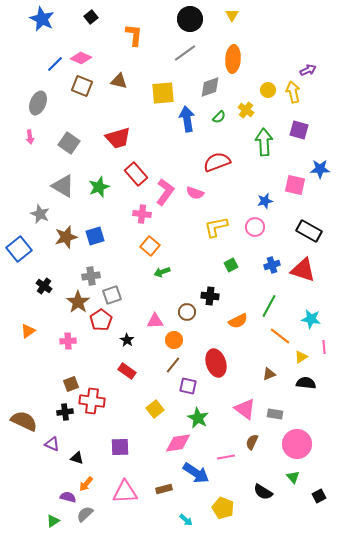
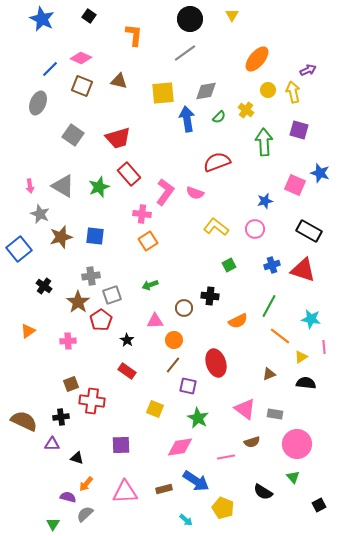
black square at (91, 17): moved 2 px left, 1 px up; rotated 16 degrees counterclockwise
orange ellipse at (233, 59): moved 24 px right; rotated 36 degrees clockwise
blue line at (55, 64): moved 5 px left, 5 px down
gray diamond at (210, 87): moved 4 px left, 4 px down; rotated 10 degrees clockwise
pink arrow at (30, 137): moved 49 px down
gray square at (69, 143): moved 4 px right, 8 px up
blue star at (320, 169): moved 4 px down; rotated 18 degrees clockwise
red rectangle at (136, 174): moved 7 px left
pink square at (295, 185): rotated 10 degrees clockwise
yellow L-shape at (216, 227): rotated 50 degrees clockwise
pink circle at (255, 227): moved 2 px down
blue square at (95, 236): rotated 24 degrees clockwise
brown star at (66, 237): moved 5 px left
orange square at (150, 246): moved 2 px left, 5 px up; rotated 18 degrees clockwise
green square at (231, 265): moved 2 px left
green arrow at (162, 272): moved 12 px left, 13 px down
brown circle at (187, 312): moved 3 px left, 4 px up
yellow square at (155, 409): rotated 30 degrees counterclockwise
black cross at (65, 412): moved 4 px left, 5 px down
brown semicircle at (252, 442): rotated 133 degrees counterclockwise
pink diamond at (178, 443): moved 2 px right, 4 px down
purple triangle at (52, 444): rotated 21 degrees counterclockwise
purple square at (120, 447): moved 1 px right, 2 px up
blue arrow at (196, 473): moved 8 px down
black square at (319, 496): moved 9 px down
green triangle at (53, 521): moved 3 px down; rotated 24 degrees counterclockwise
